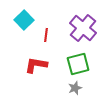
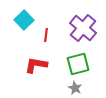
gray star: rotated 24 degrees counterclockwise
